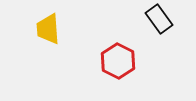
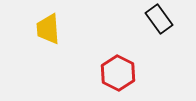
red hexagon: moved 12 px down
